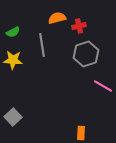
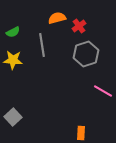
red cross: rotated 24 degrees counterclockwise
pink line: moved 5 px down
